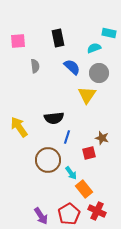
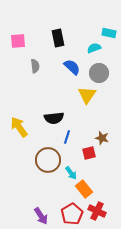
red pentagon: moved 3 px right
